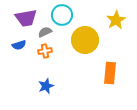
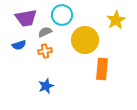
orange rectangle: moved 8 px left, 4 px up
